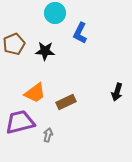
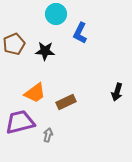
cyan circle: moved 1 px right, 1 px down
